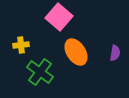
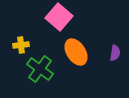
green cross: moved 3 px up
